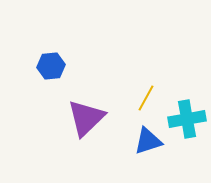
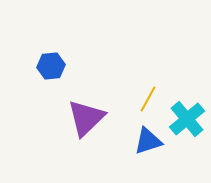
yellow line: moved 2 px right, 1 px down
cyan cross: rotated 30 degrees counterclockwise
